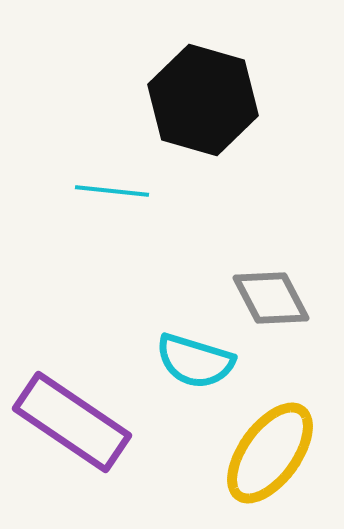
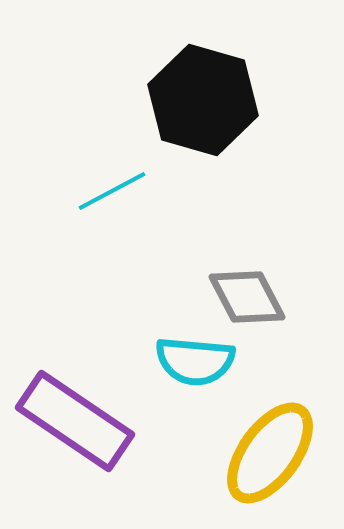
cyan line: rotated 34 degrees counterclockwise
gray diamond: moved 24 px left, 1 px up
cyan semicircle: rotated 12 degrees counterclockwise
purple rectangle: moved 3 px right, 1 px up
